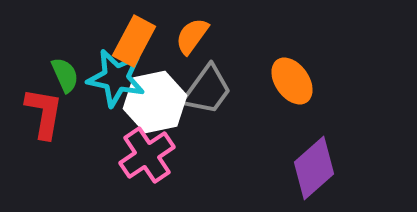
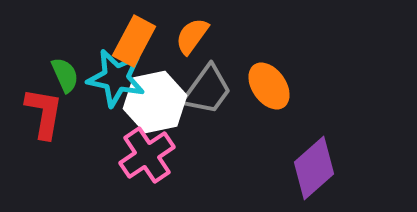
orange ellipse: moved 23 px left, 5 px down
